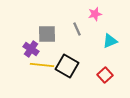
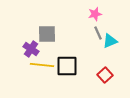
gray line: moved 21 px right, 4 px down
black square: rotated 30 degrees counterclockwise
